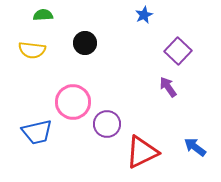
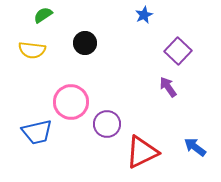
green semicircle: rotated 30 degrees counterclockwise
pink circle: moved 2 px left
